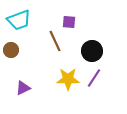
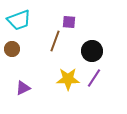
brown line: rotated 45 degrees clockwise
brown circle: moved 1 px right, 1 px up
